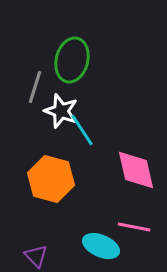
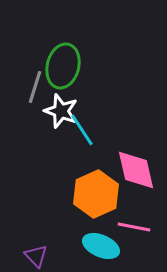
green ellipse: moved 9 px left, 6 px down
orange hexagon: moved 45 px right, 15 px down; rotated 21 degrees clockwise
